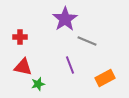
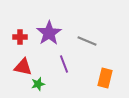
purple star: moved 16 px left, 14 px down
purple line: moved 6 px left, 1 px up
orange rectangle: rotated 48 degrees counterclockwise
